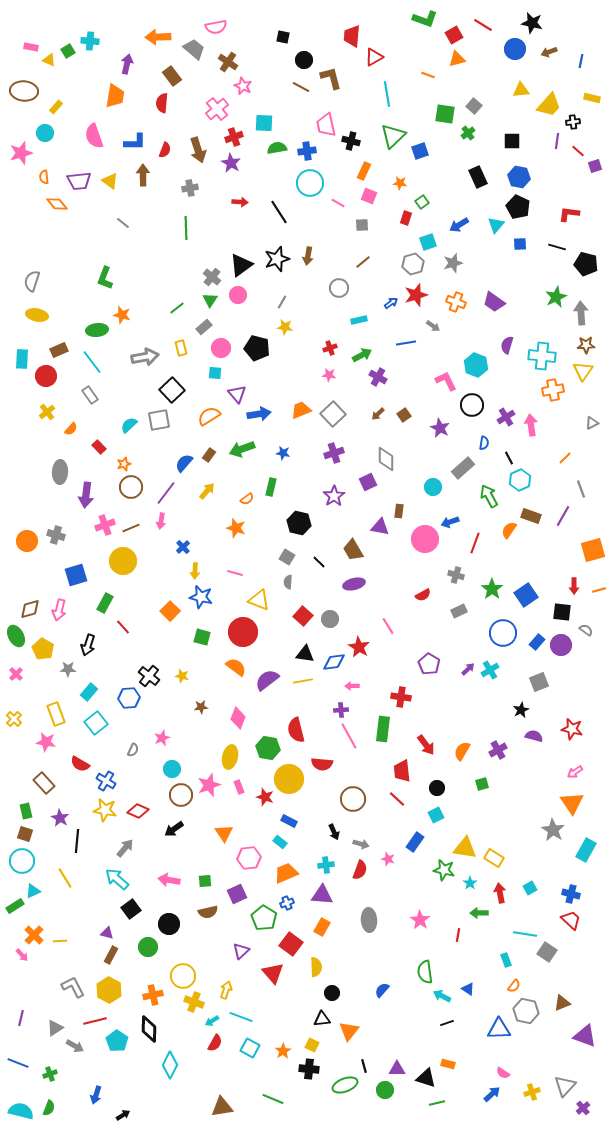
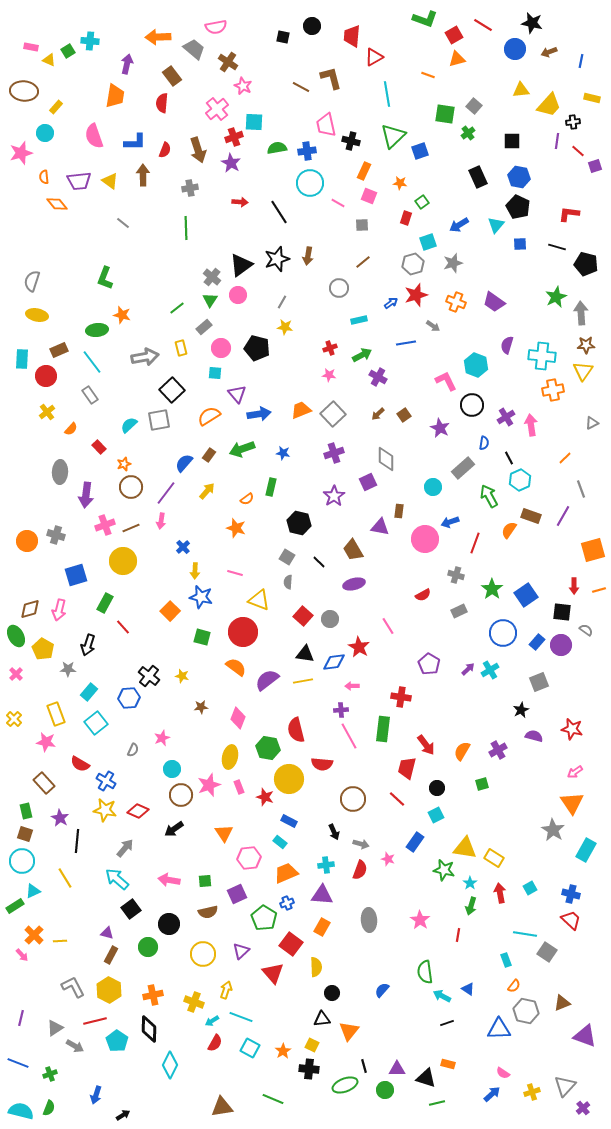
black circle at (304, 60): moved 8 px right, 34 px up
cyan square at (264, 123): moved 10 px left, 1 px up
red trapezoid at (402, 771): moved 5 px right, 3 px up; rotated 20 degrees clockwise
green arrow at (479, 913): moved 8 px left, 7 px up; rotated 72 degrees counterclockwise
yellow circle at (183, 976): moved 20 px right, 22 px up
